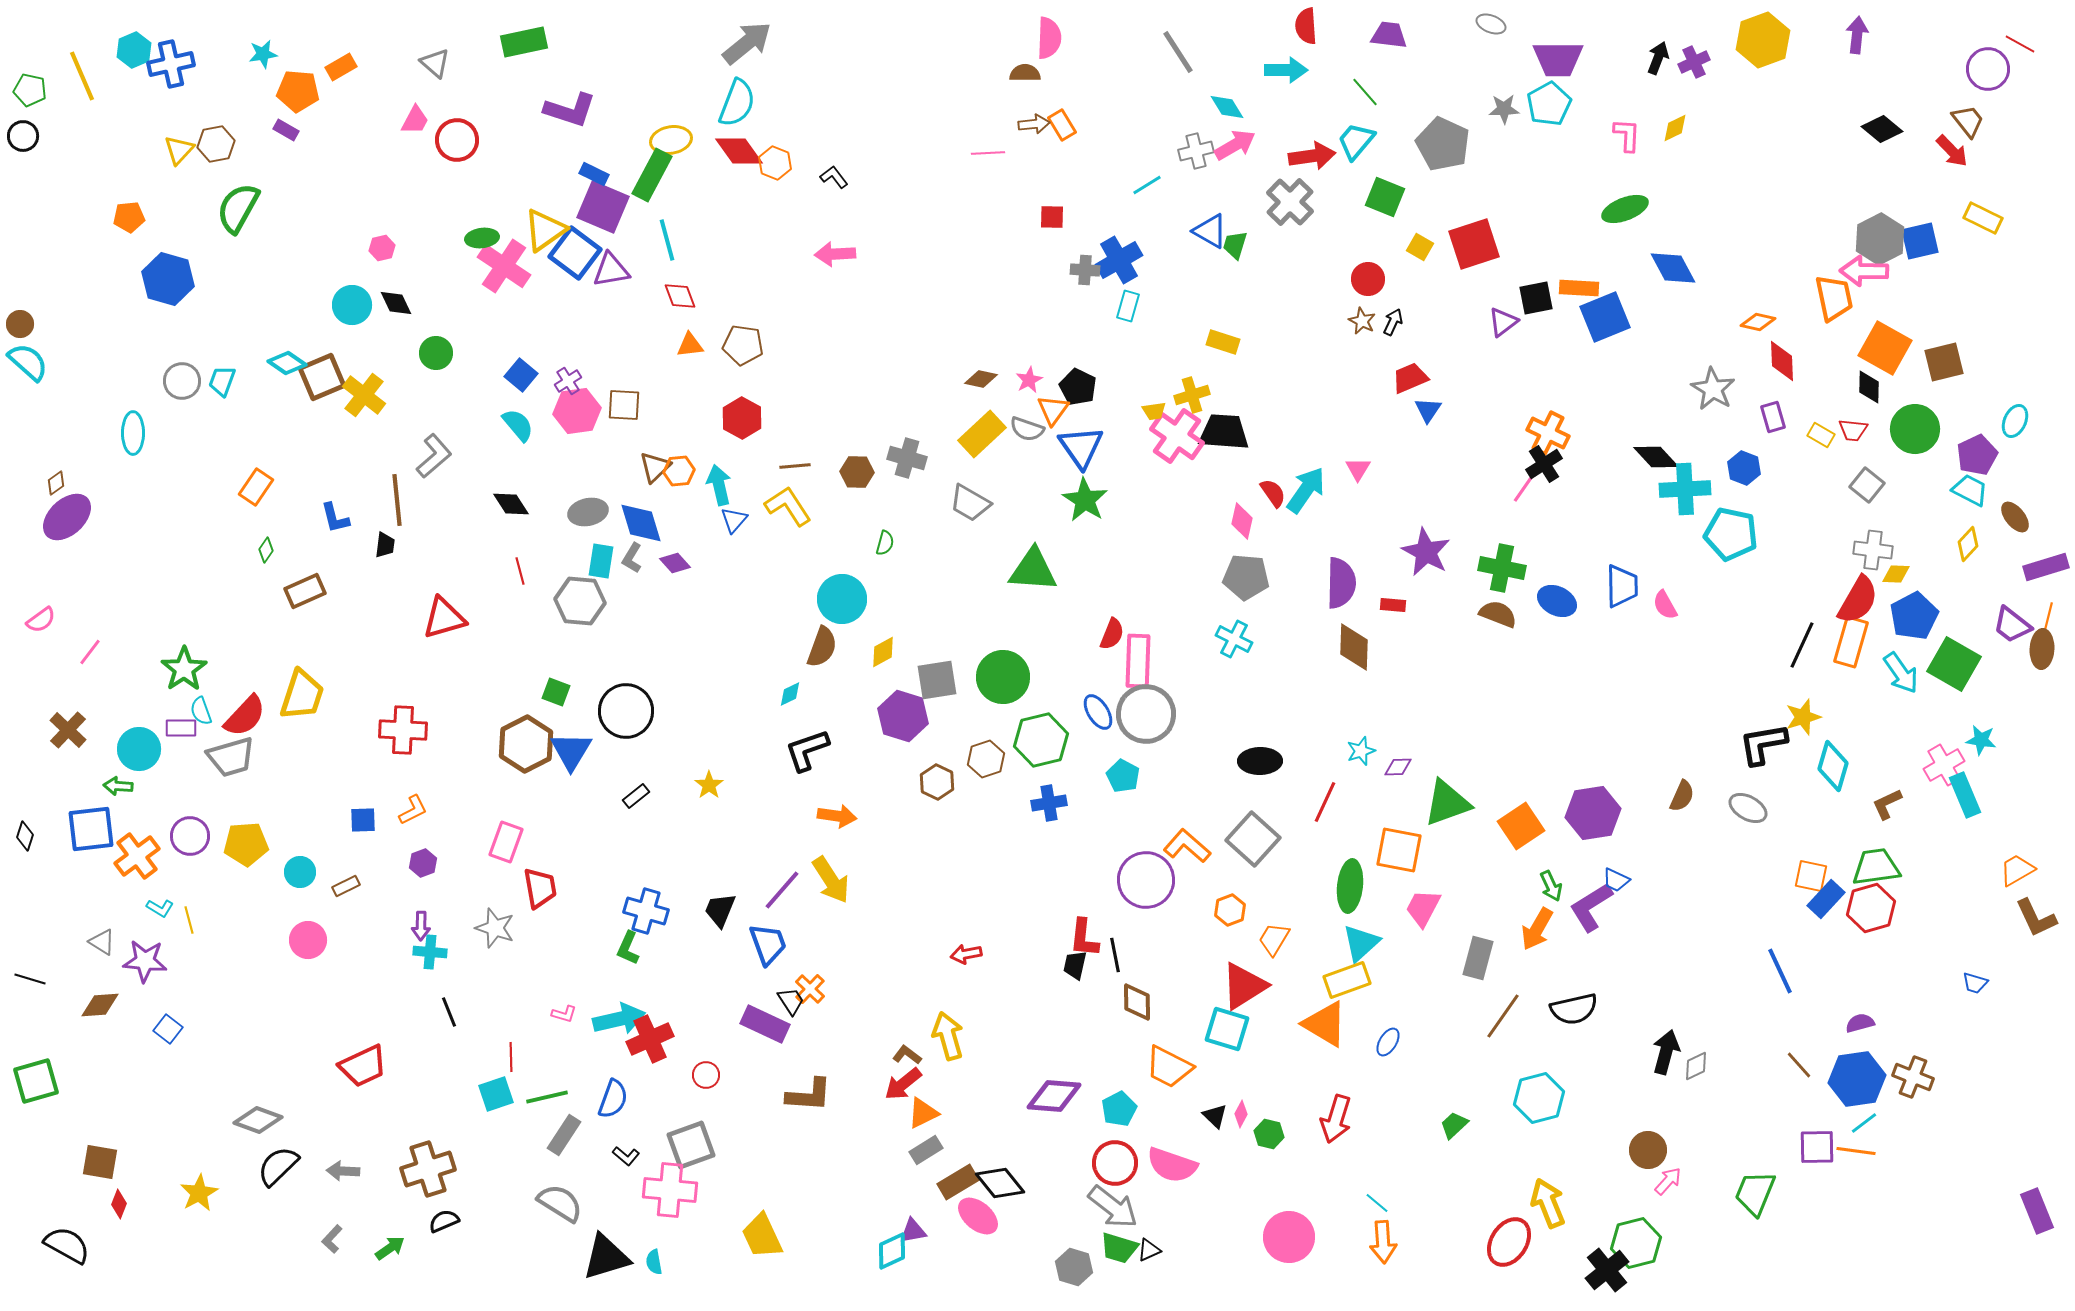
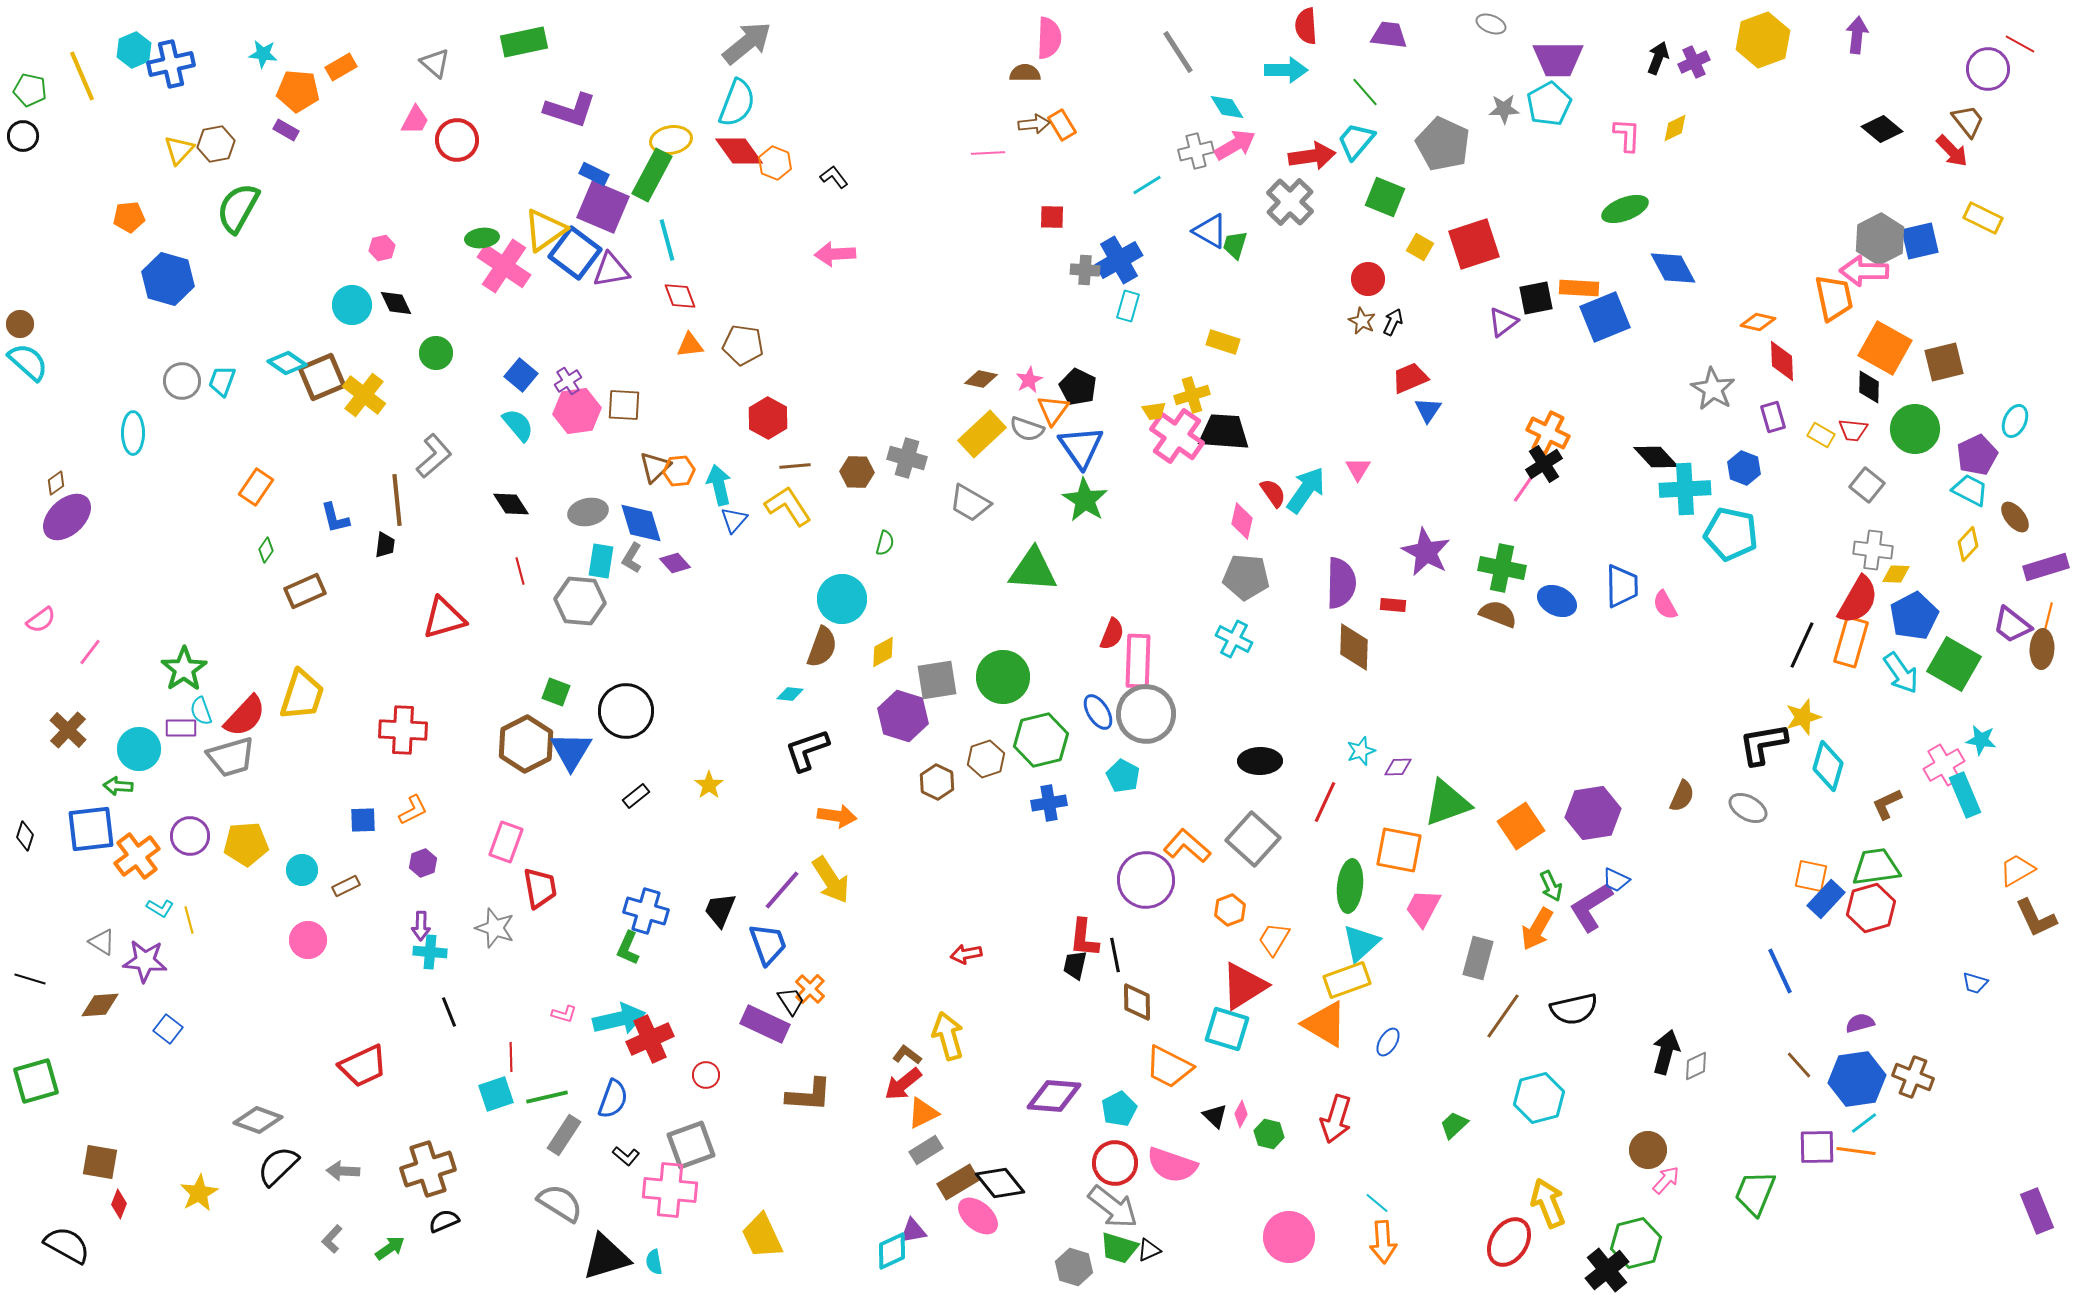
cyan star at (263, 54): rotated 16 degrees clockwise
red hexagon at (742, 418): moved 26 px right
cyan diamond at (790, 694): rotated 32 degrees clockwise
cyan diamond at (1833, 766): moved 5 px left
cyan circle at (300, 872): moved 2 px right, 2 px up
pink arrow at (1668, 1181): moved 2 px left, 1 px up
